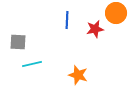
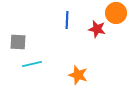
red star: moved 2 px right; rotated 24 degrees clockwise
